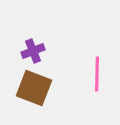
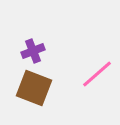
pink line: rotated 48 degrees clockwise
